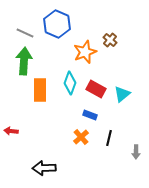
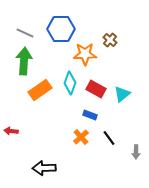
blue hexagon: moved 4 px right, 5 px down; rotated 24 degrees counterclockwise
orange star: moved 2 px down; rotated 20 degrees clockwise
orange rectangle: rotated 55 degrees clockwise
black line: rotated 49 degrees counterclockwise
